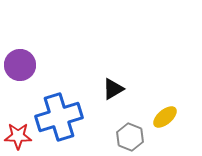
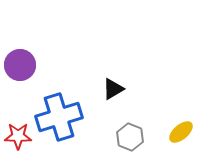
yellow ellipse: moved 16 px right, 15 px down
